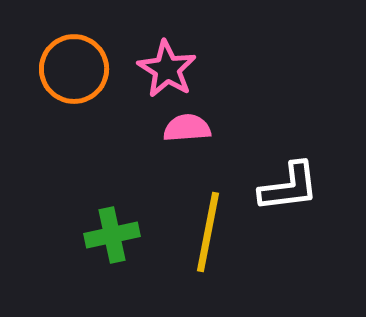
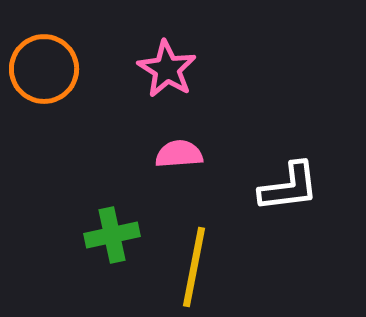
orange circle: moved 30 px left
pink semicircle: moved 8 px left, 26 px down
yellow line: moved 14 px left, 35 px down
